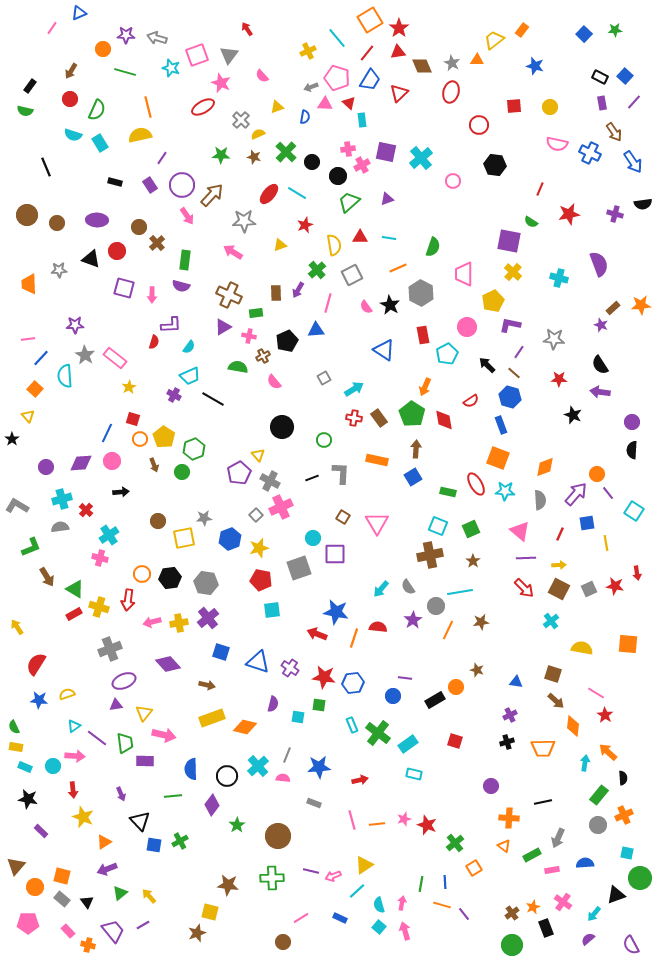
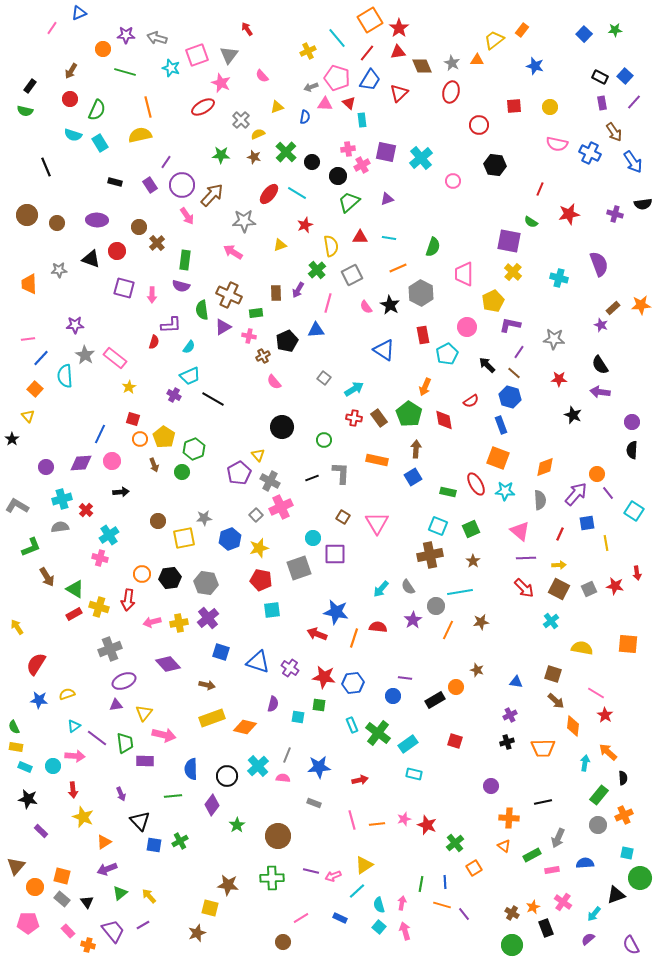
purple line at (162, 158): moved 4 px right, 4 px down
yellow semicircle at (334, 245): moved 3 px left, 1 px down
green semicircle at (238, 367): moved 36 px left, 57 px up; rotated 108 degrees counterclockwise
gray square at (324, 378): rotated 24 degrees counterclockwise
green pentagon at (412, 414): moved 3 px left
blue line at (107, 433): moved 7 px left, 1 px down
yellow square at (210, 912): moved 4 px up
brown cross at (512, 913): rotated 24 degrees counterclockwise
